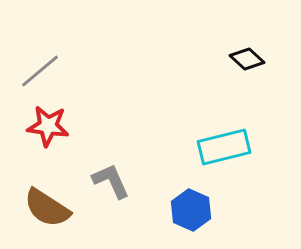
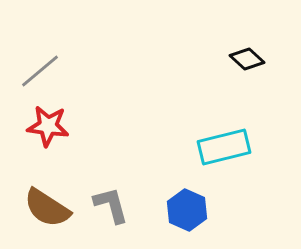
gray L-shape: moved 24 px down; rotated 9 degrees clockwise
blue hexagon: moved 4 px left
